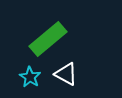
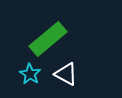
cyan star: moved 3 px up
